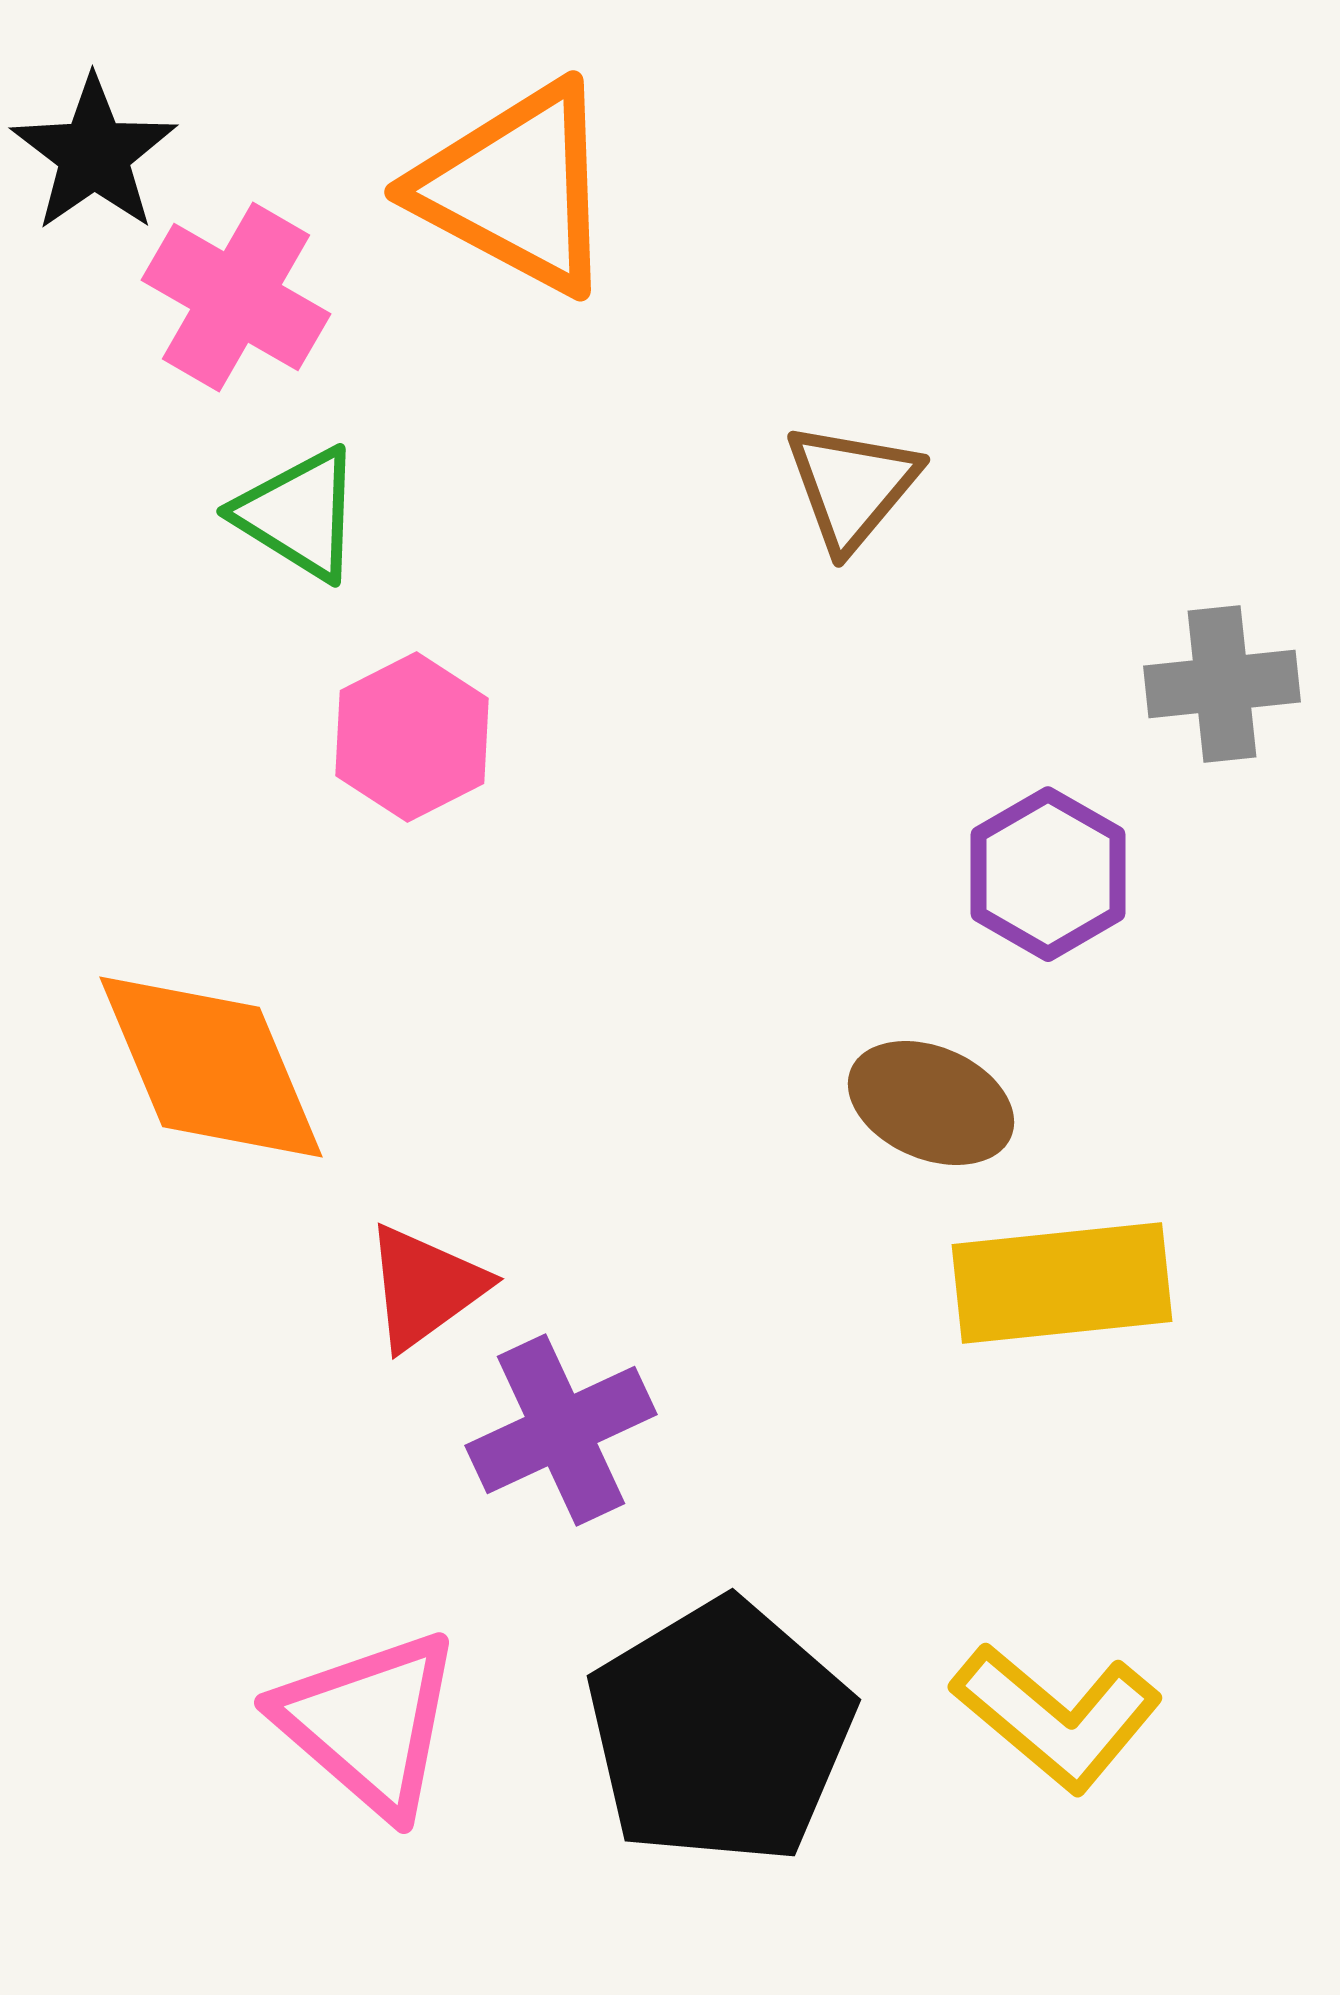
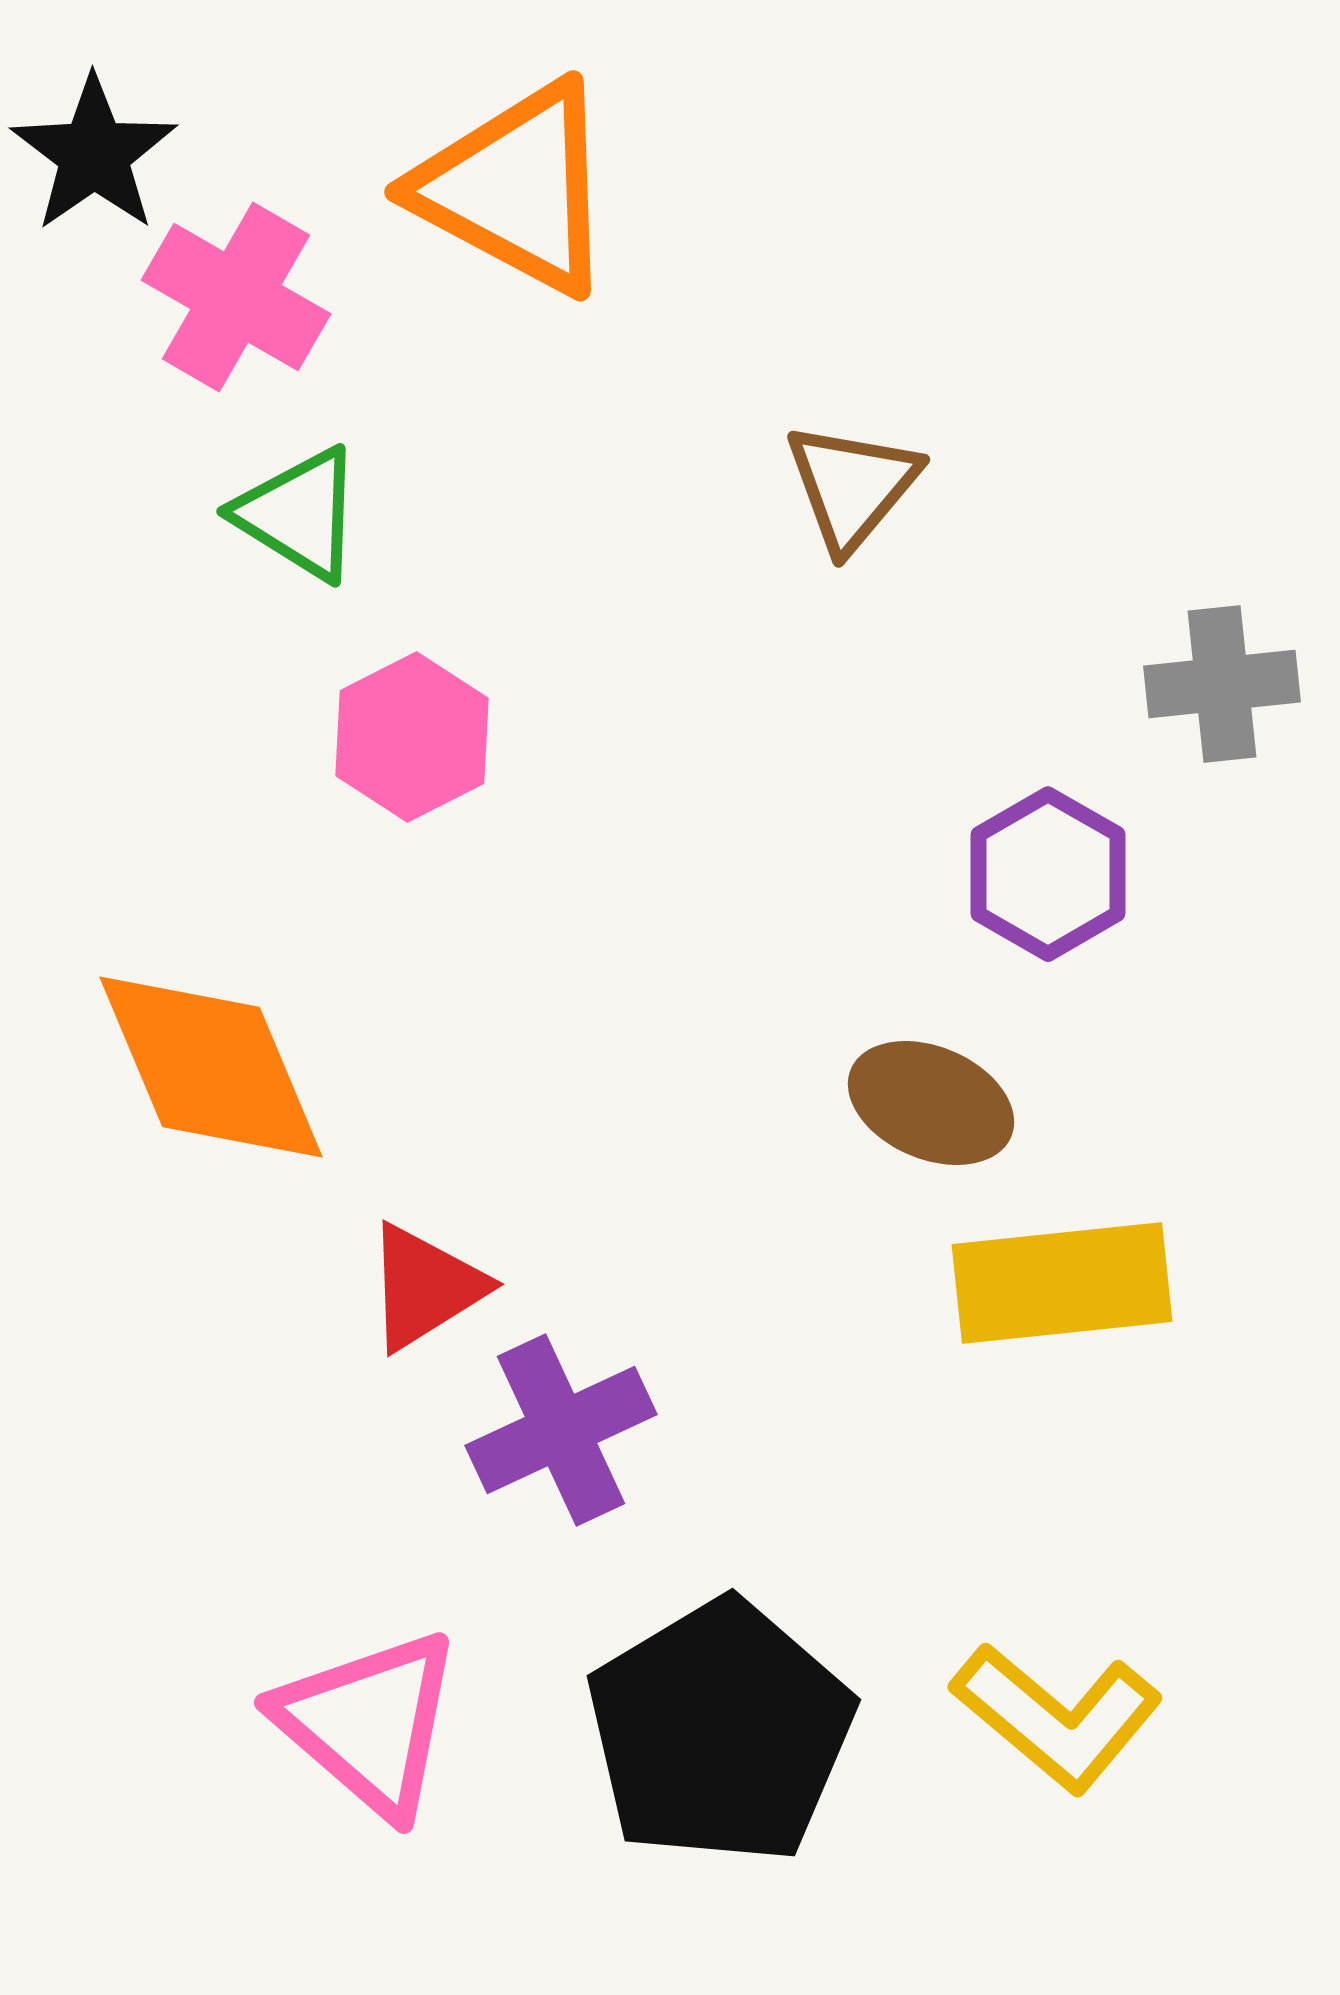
red triangle: rotated 4 degrees clockwise
